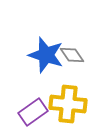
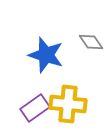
gray diamond: moved 19 px right, 13 px up
purple rectangle: moved 2 px right, 4 px up
